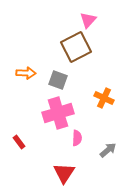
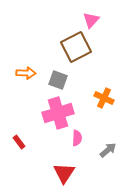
pink triangle: moved 3 px right
